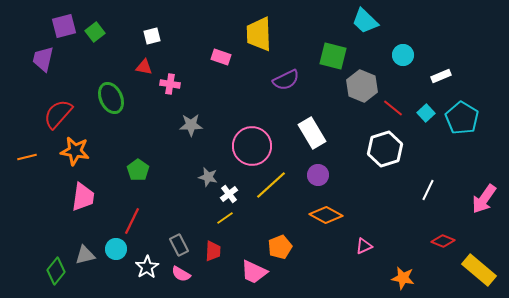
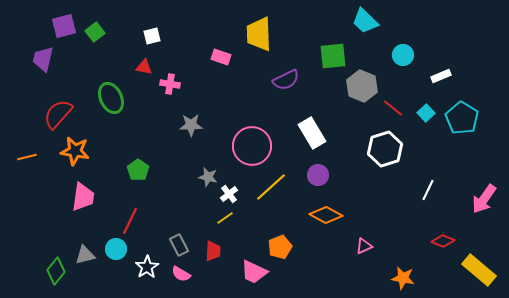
green square at (333, 56): rotated 20 degrees counterclockwise
yellow line at (271, 185): moved 2 px down
red line at (132, 221): moved 2 px left
